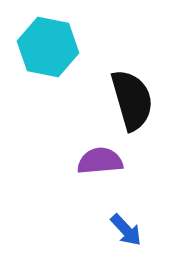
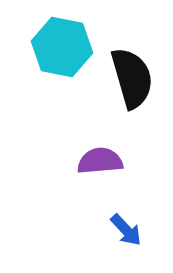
cyan hexagon: moved 14 px right
black semicircle: moved 22 px up
